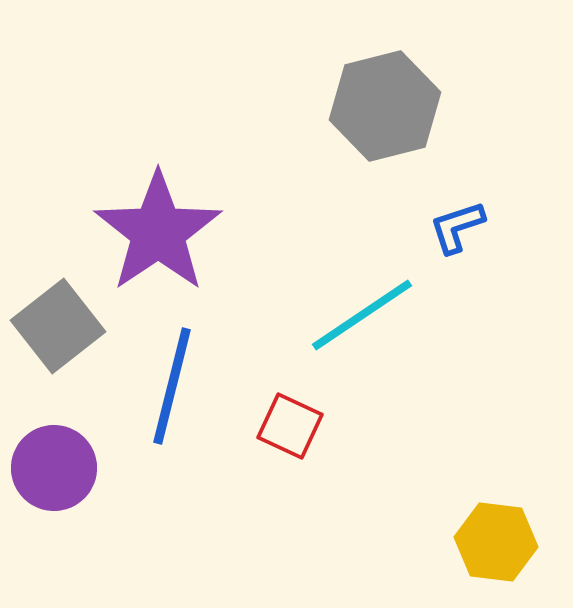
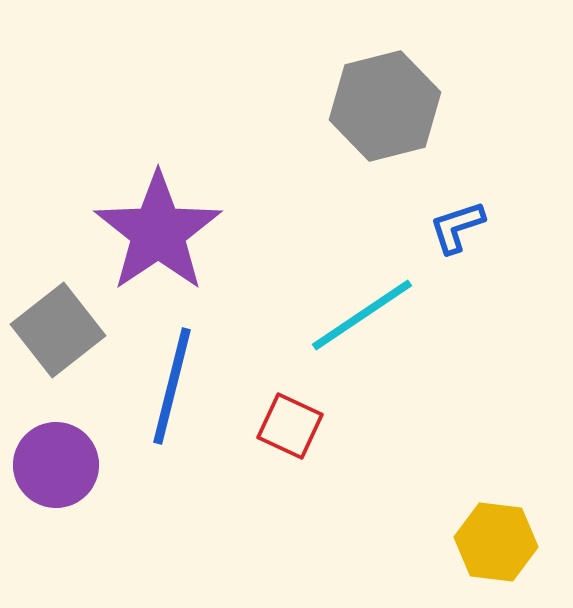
gray square: moved 4 px down
purple circle: moved 2 px right, 3 px up
